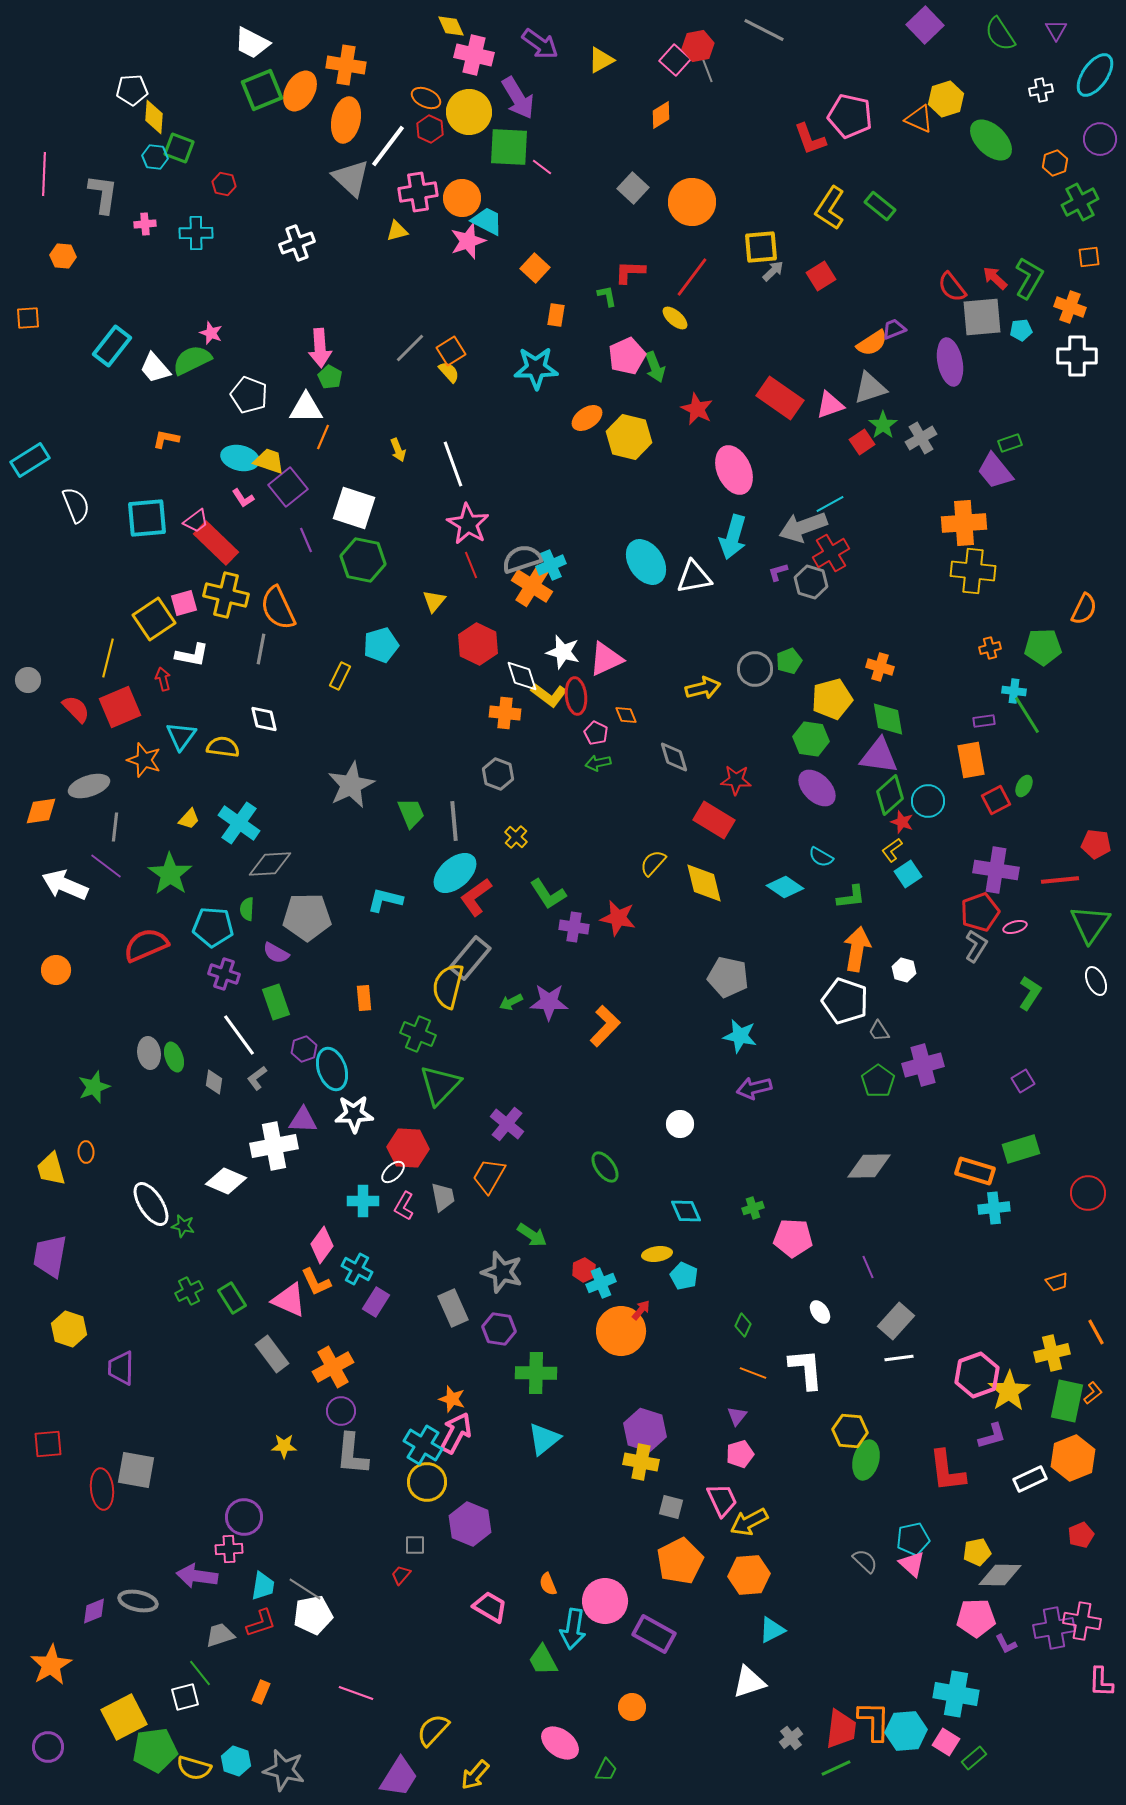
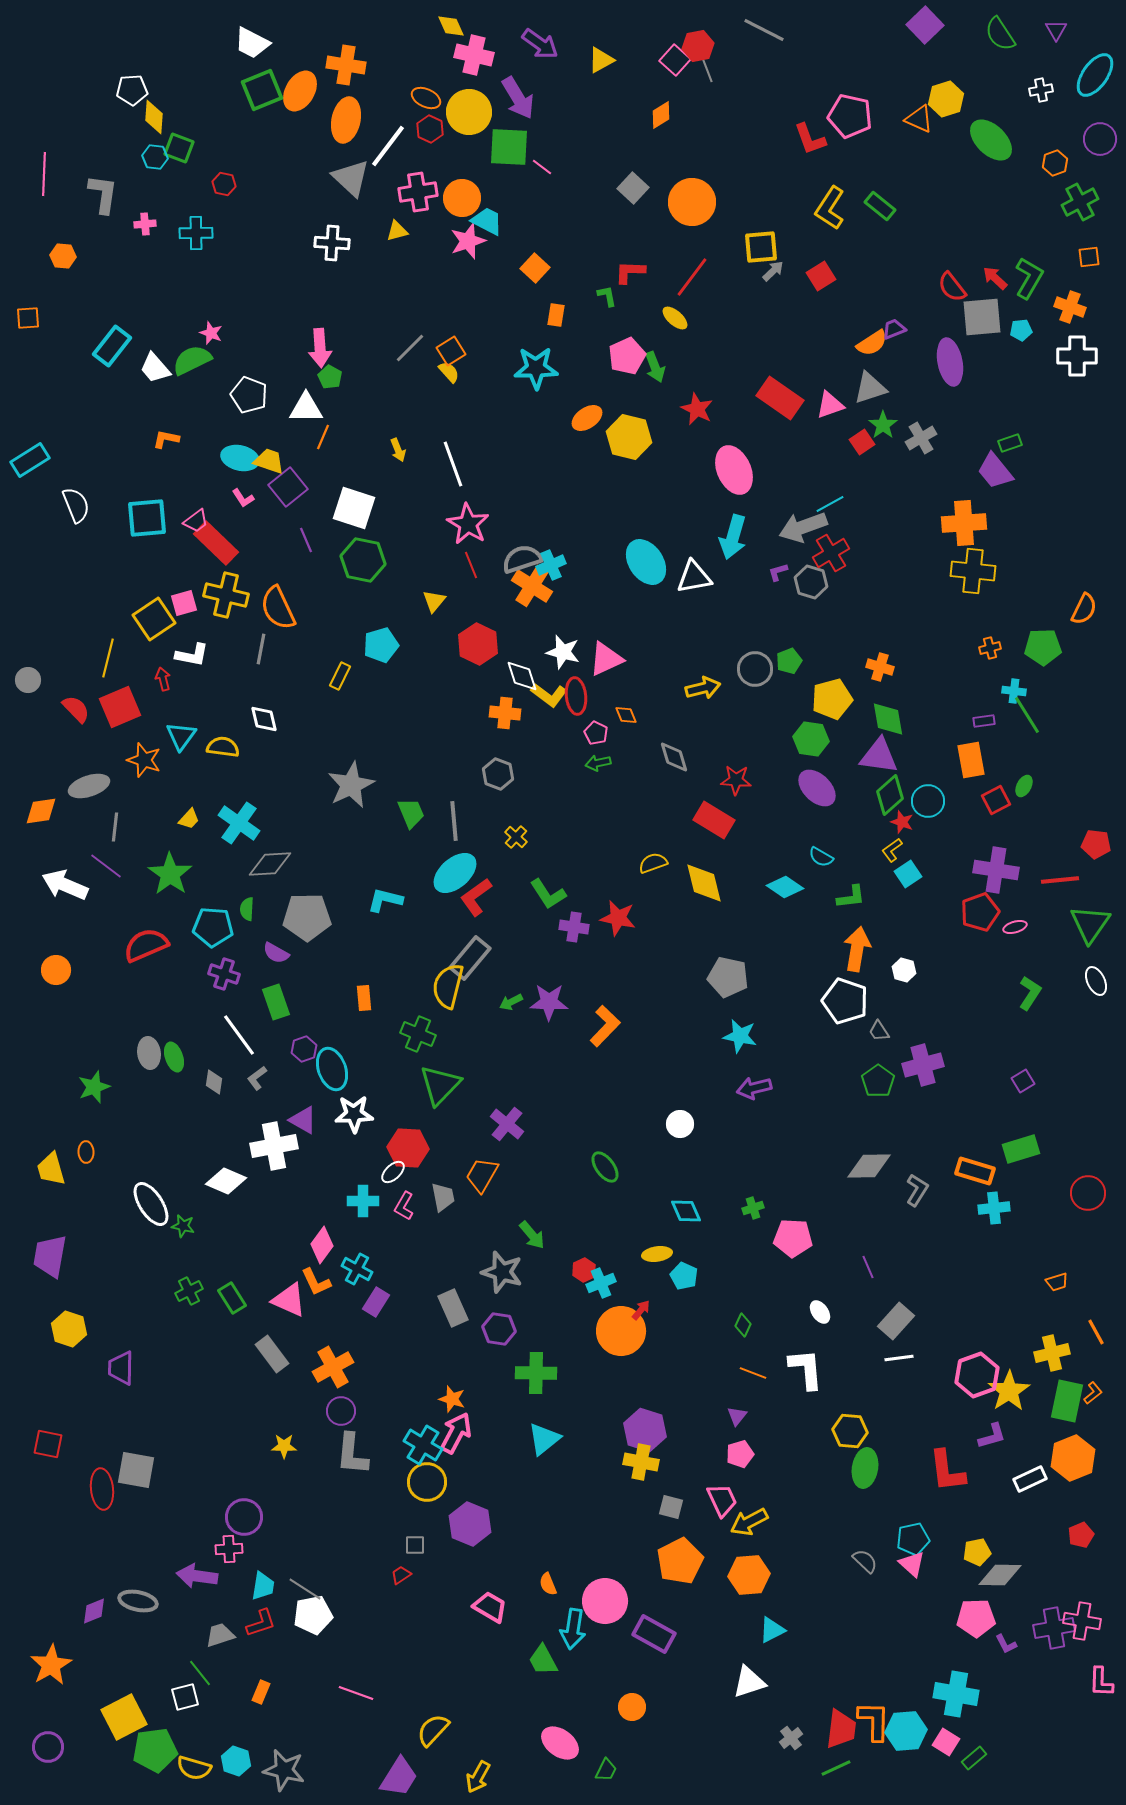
white cross at (297, 243): moved 35 px right; rotated 24 degrees clockwise
yellow semicircle at (653, 863): rotated 28 degrees clockwise
gray L-shape at (976, 946): moved 59 px left, 244 px down
purple triangle at (303, 1120): rotated 28 degrees clockwise
orange trapezoid at (489, 1176): moved 7 px left, 1 px up
green arrow at (532, 1235): rotated 16 degrees clockwise
red square at (48, 1444): rotated 16 degrees clockwise
green ellipse at (866, 1460): moved 1 px left, 8 px down; rotated 6 degrees counterclockwise
red trapezoid at (401, 1575): rotated 15 degrees clockwise
yellow arrow at (475, 1775): moved 3 px right, 2 px down; rotated 12 degrees counterclockwise
